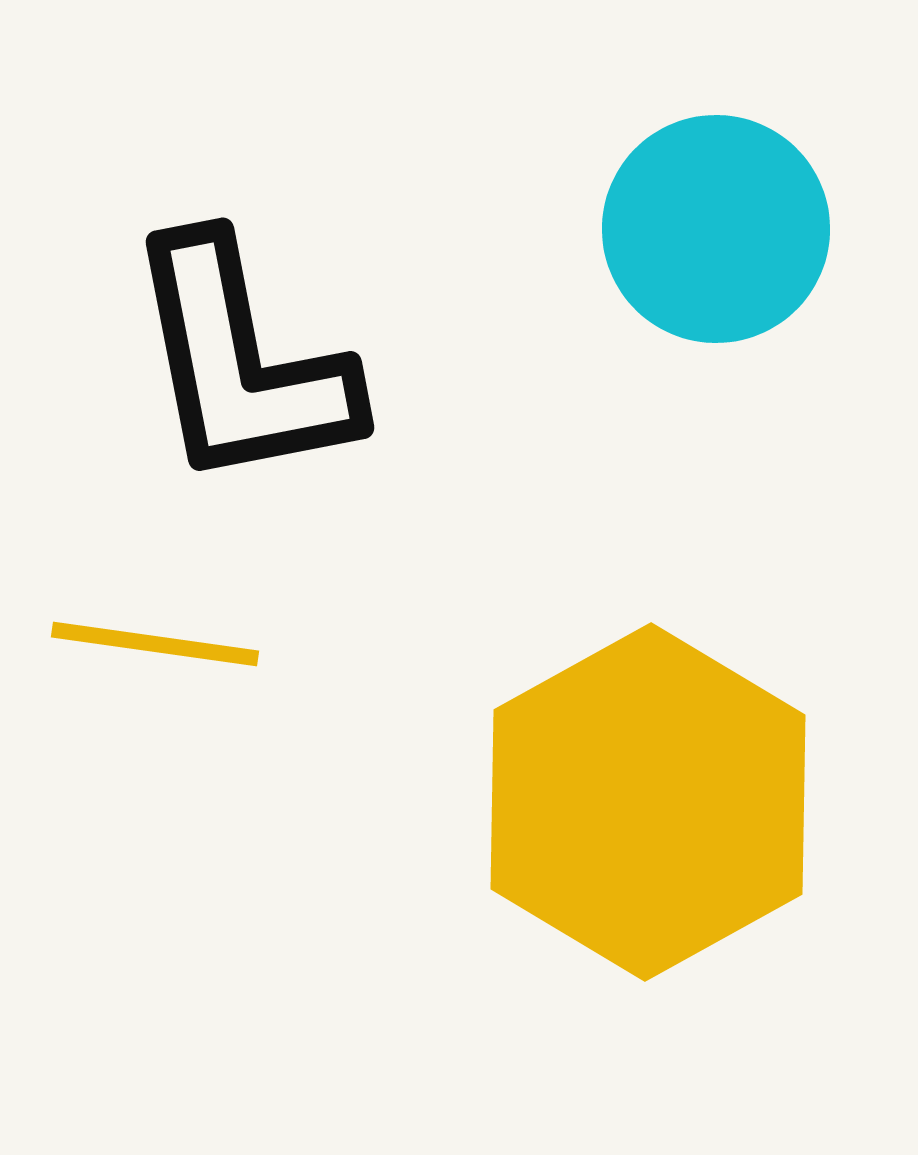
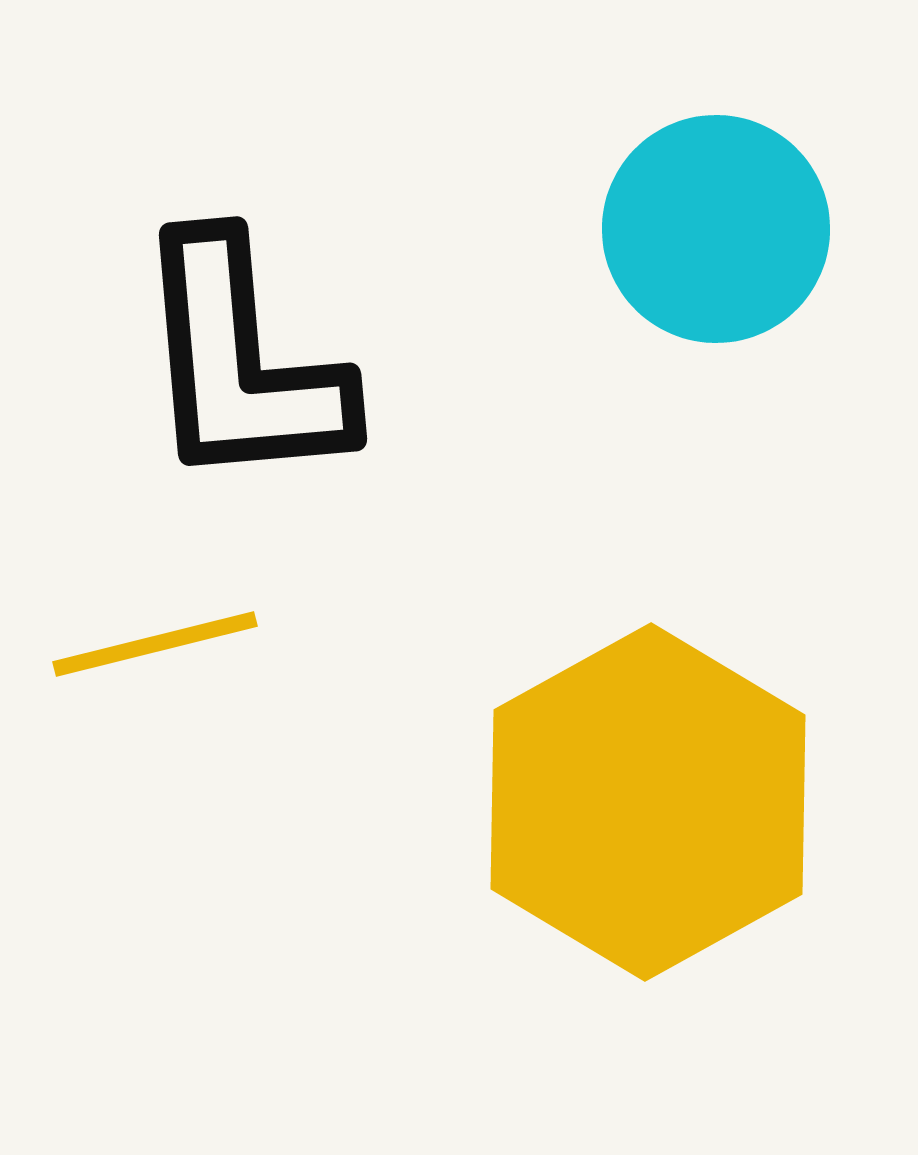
black L-shape: rotated 6 degrees clockwise
yellow line: rotated 22 degrees counterclockwise
